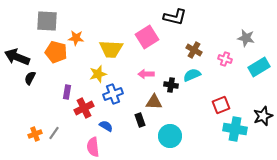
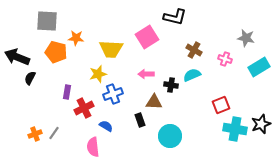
black star: moved 2 px left, 8 px down
